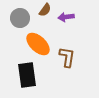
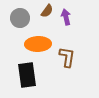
brown semicircle: moved 2 px right, 1 px down
purple arrow: rotated 84 degrees clockwise
orange ellipse: rotated 45 degrees counterclockwise
